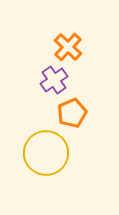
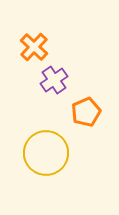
orange cross: moved 34 px left
orange pentagon: moved 14 px right, 1 px up
